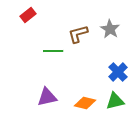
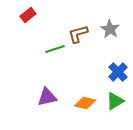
green line: moved 2 px right, 2 px up; rotated 18 degrees counterclockwise
green triangle: rotated 18 degrees counterclockwise
